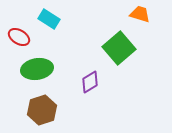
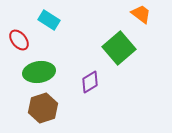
orange trapezoid: moved 1 px right; rotated 20 degrees clockwise
cyan rectangle: moved 1 px down
red ellipse: moved 3 px down; rotated 20 degrees clockwise
green ellipse: moved 2 px right, 3 px down
brown hexagon: moved 1 px right, 2 px up
